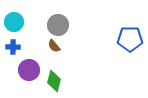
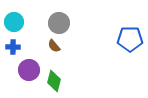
gray circle: moved 1 px right, 2 px up
